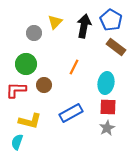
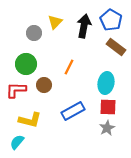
orange line: moved 5 px left
blue rectangle: moved 2 px right, 2 px up
yellow L-shape: moved 1 px up
cyan semicircle: rotated 21 degrees clockwise
